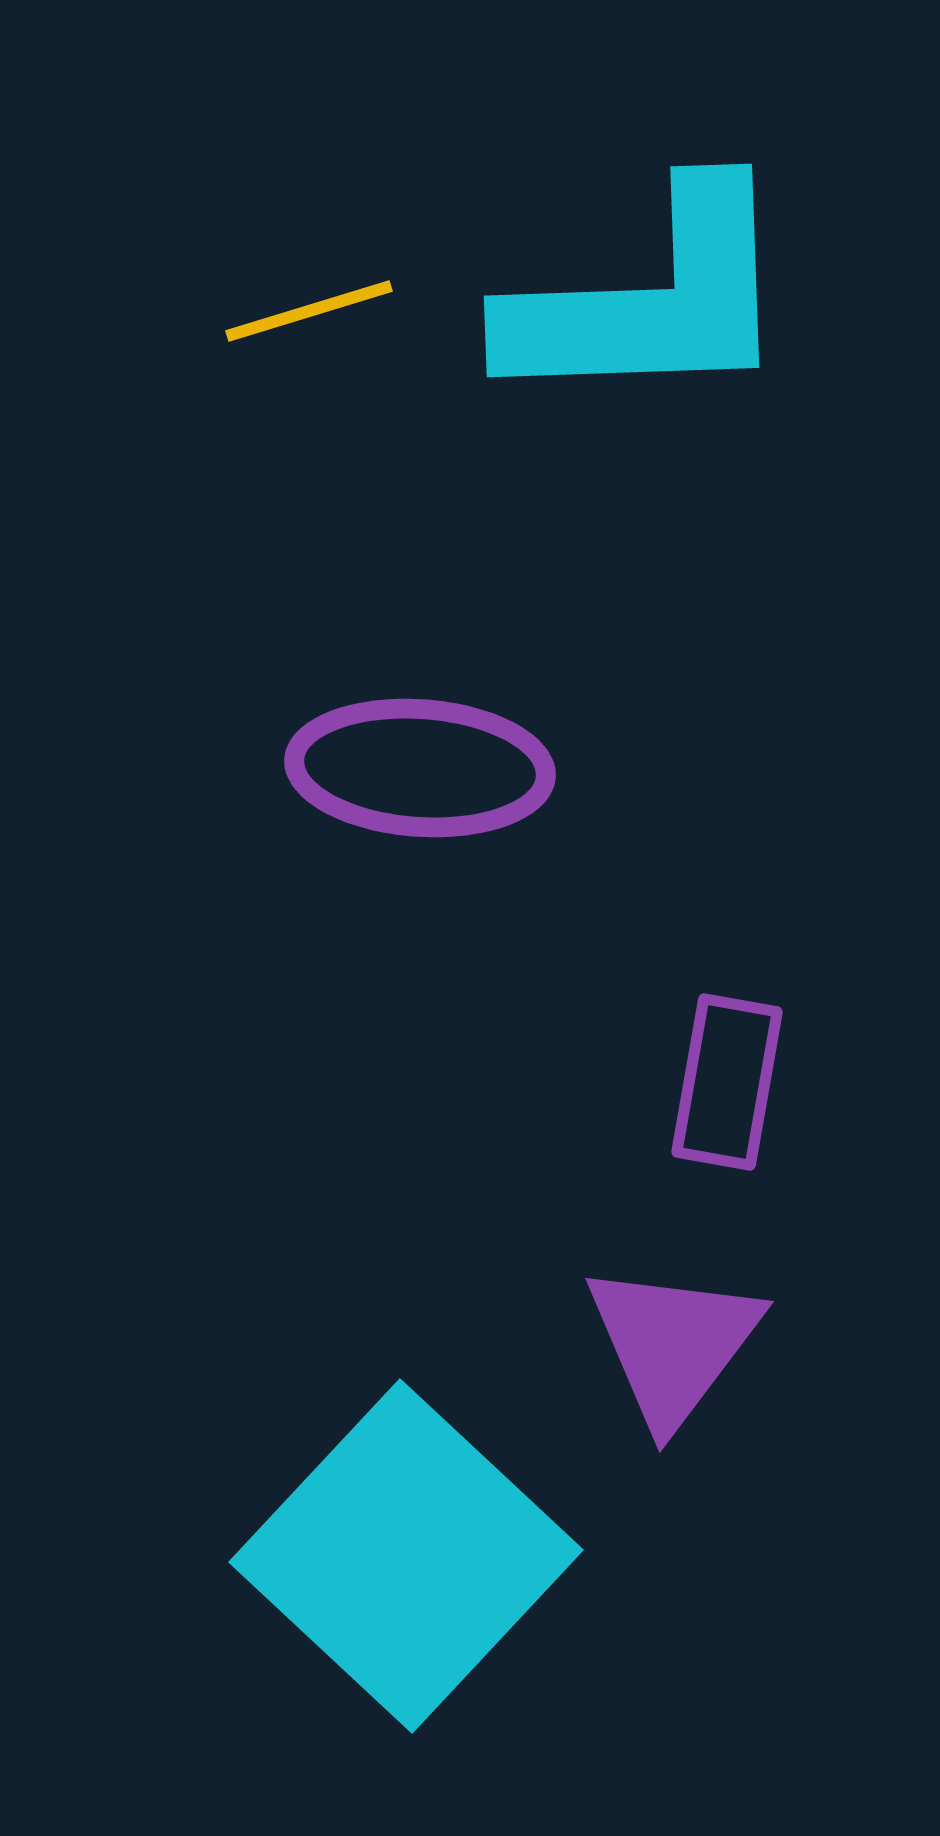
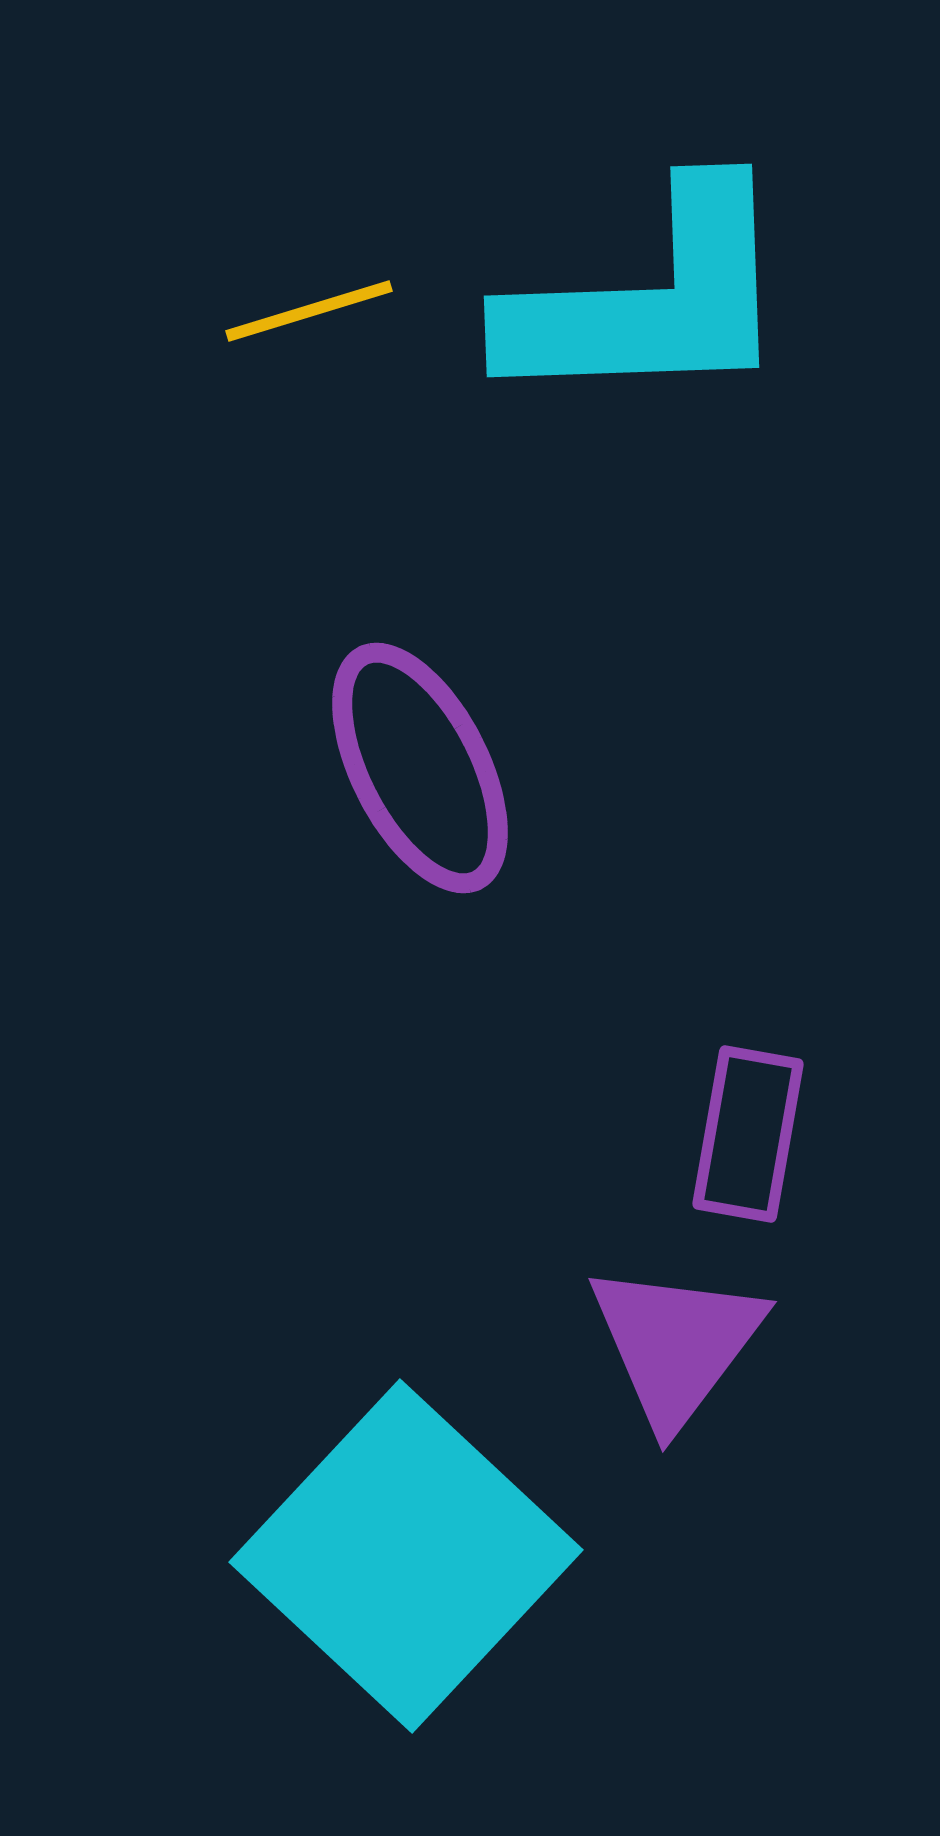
purple ellipse: rotated 59 degrees clockwise
purple rectangle: moved 21 px right, 52 px down
purple triangle: moved 3 px right
